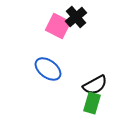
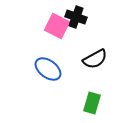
black cross: rotated 30 degrees counterclockwise
pink square: moved 1 px left
black semicircle: moved 26 px up
